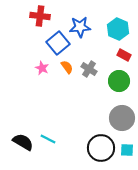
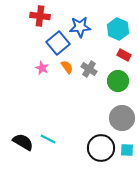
green circle: moved 1 px left
